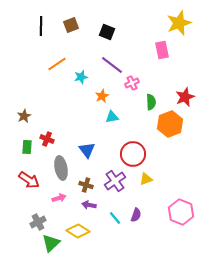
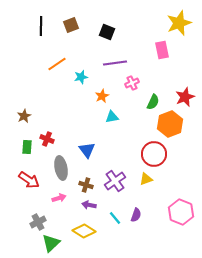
purple line: moved 3 px right, 2 px up; rotated 45 degrees counterclockwise
green semicircle: moved 2 px right; rotated 28 degrees clockwise
red circle: moved 21 px right
yellow diamond: moved 6 px right
